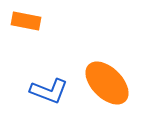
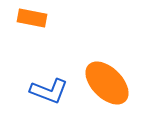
orange rectangle: moved 6 px right, 3 px up
